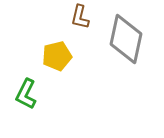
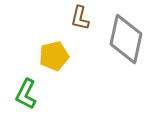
brown L-shape: moved 1 px down
yellow pentagon: moved 3 px left
